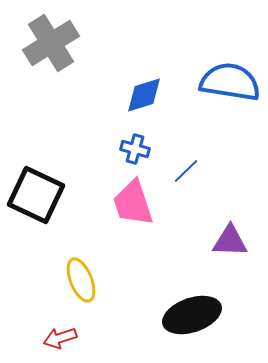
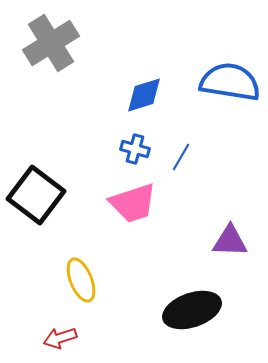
blue line: moved 5 px left, 14 px up; rotated 16 degrees counterclockwise
black square: rotated 12 degrees clockwise
pink trapezoid: rotated 90 degrees counterclockwise
black ellipse: moved 5 px up
